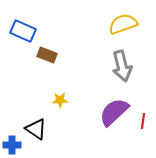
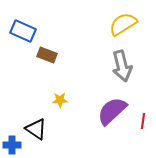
yellow semicircle: rotated 12 degrees counterclockwise
purple semicircle: moved 2 px left, 1 px up
